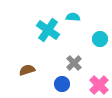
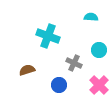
cyan semicircle: moved 18 px right
cyan cross: moved 6 px down; rotated 15 degrees counterclockwise
cyan circle: moved 1 px left, 11 px down
gray cross: rotated 21 degrees counterclockwise
blue circle: moved 3 px left, 1 px down
